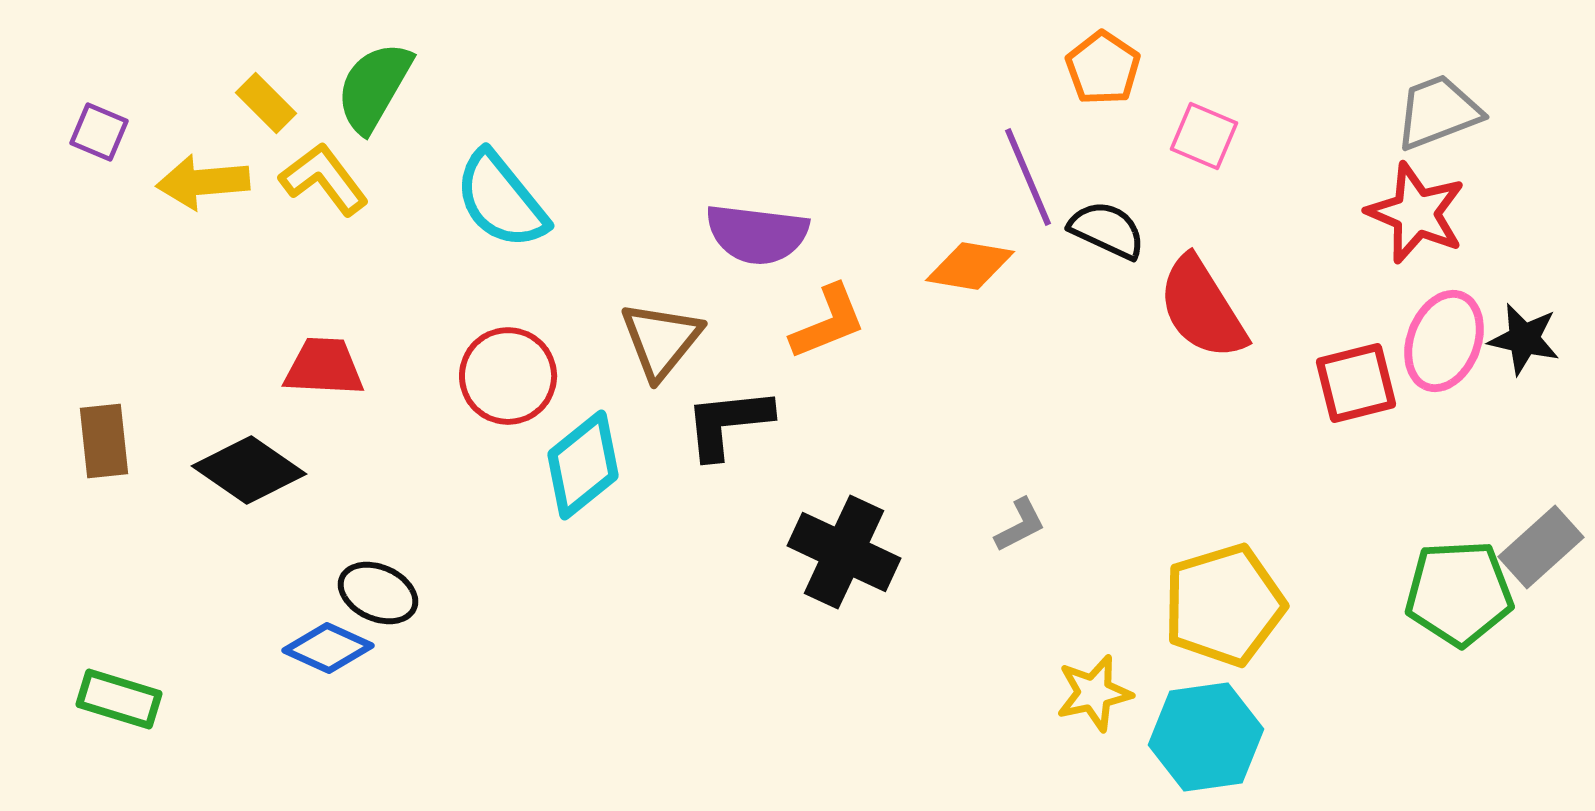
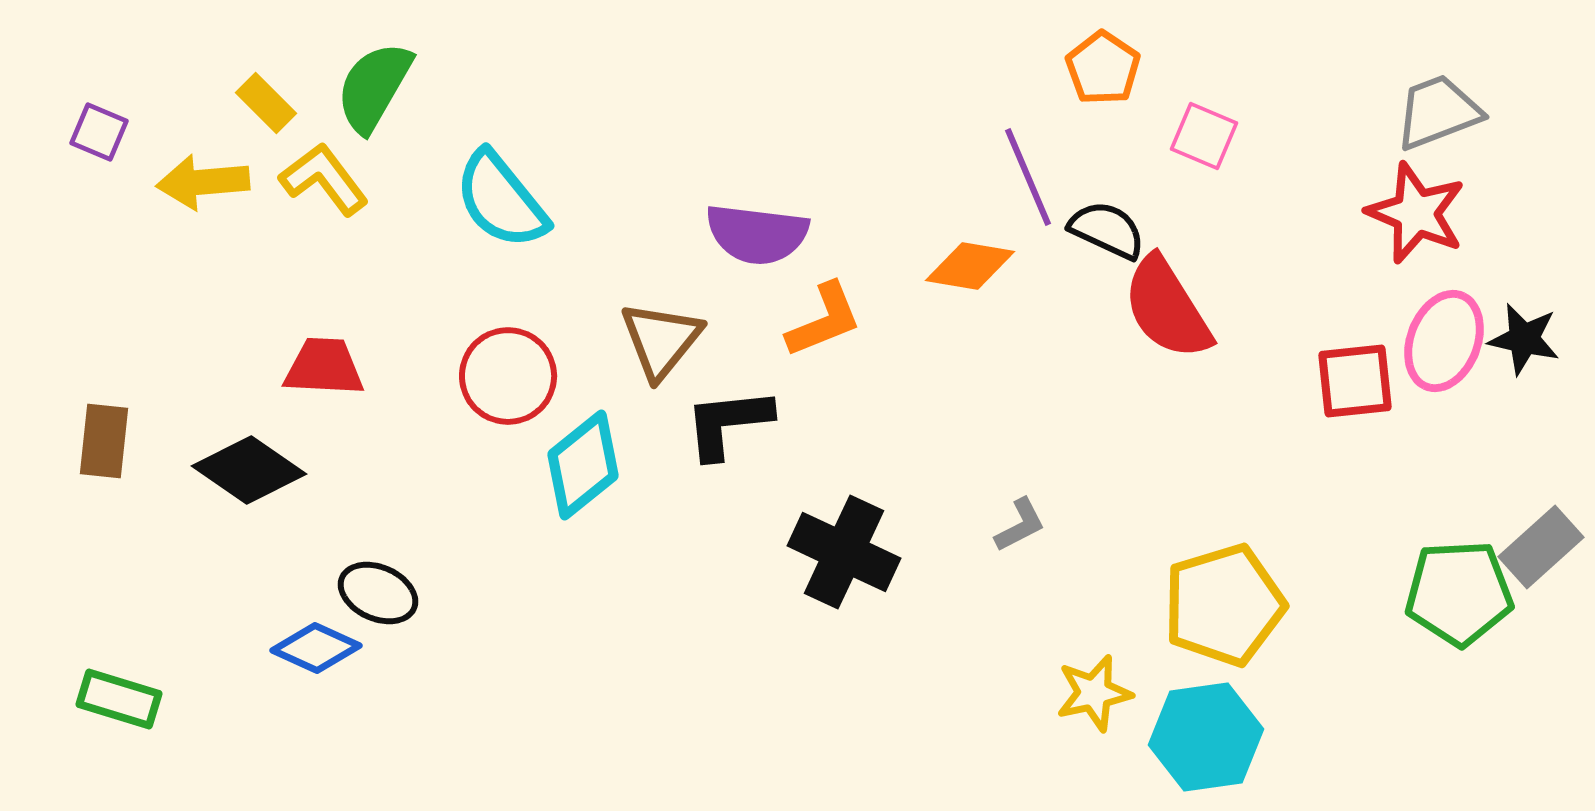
red semicircle: moved 35 px left
orange L-shape: moved 4 px left, 2 px up
red square: moved 1 px left, 2 px up; rotated 8 degrees clockwise
brown rectangle: rotated 12 degrees clockwise
blue diamond: moved 12 px left
